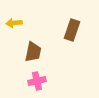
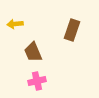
yellow arrow: moved 1 px right, 1 px down
brown trapezoid: rotated 145 degrees clockwise
